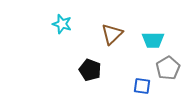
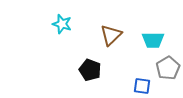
brown triangle: moved 1 px left, 1 px down
